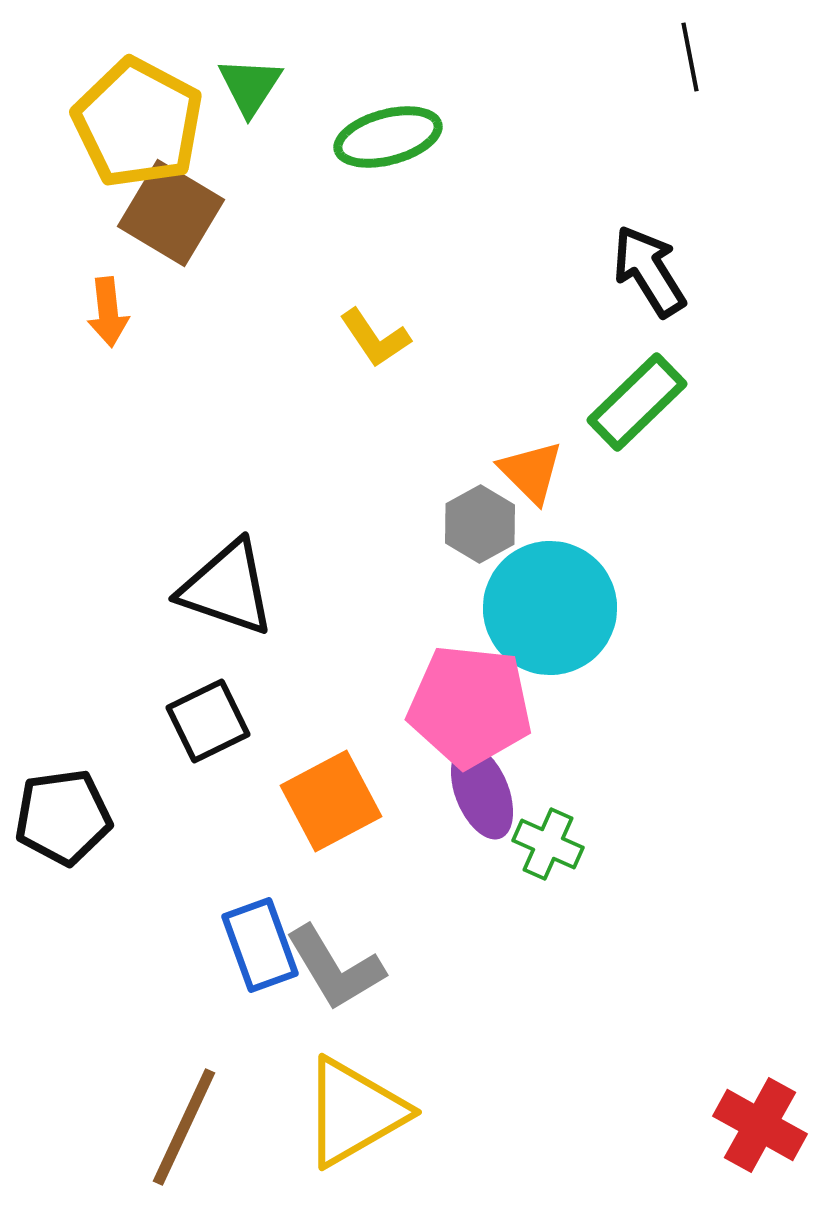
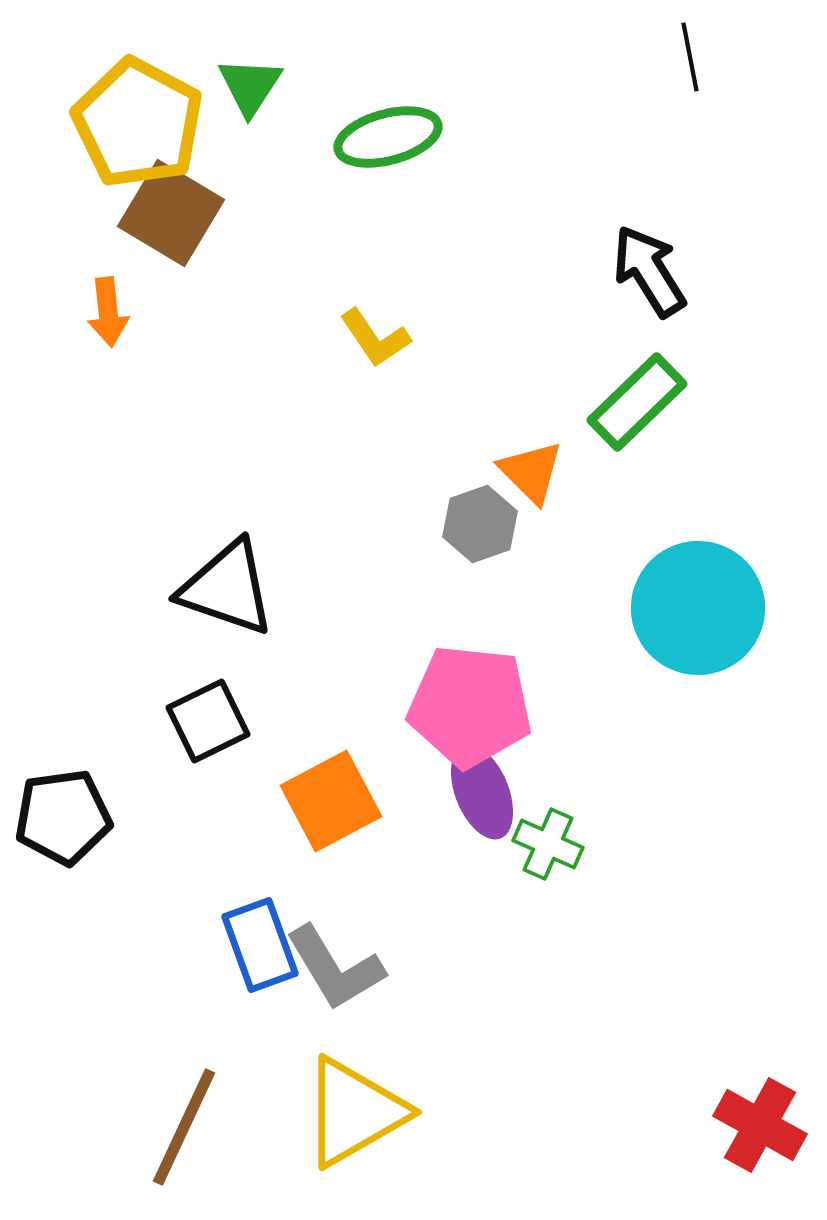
gray hexagon: rotated 10 degrees clockwise
cyan circle: moved 148 px right
